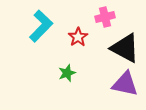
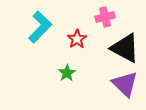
cyan L-shape: moved 1 px left, 1 px down
red star: moved 1 px left, 2 px down
green star: rotated 12 degrees counterclockwise
purple triangle: rotated 32 degrees clockwise
